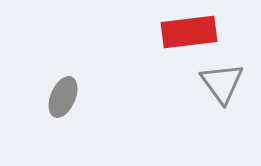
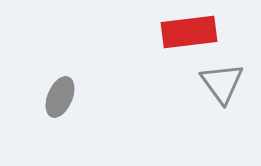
gray ellipse: moved 3 px left
